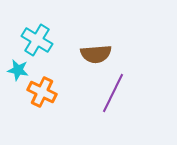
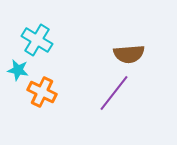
brown semicircle: moved 33 px right
purple line: moved 1 px right; rotated 12 degrees clockwise
